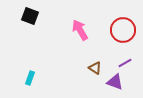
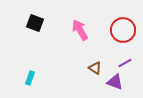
black square: moved 5 px right, 7 px down
